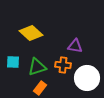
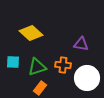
purple triangle: moved 6 px right, 2 px up
